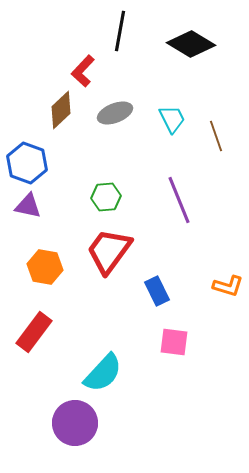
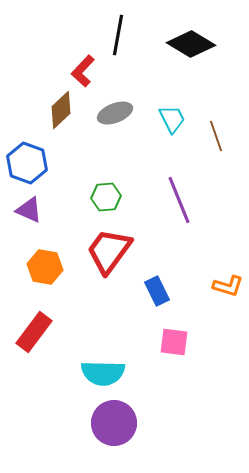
black line: moved 2 px left, 4 px down
purple triangle: moved 1 px right, 4 px down; rotated 12 degrees clockwise
cyan semicircle: rotated 48 degrees clockwise
purple circle: moved 39 px right
